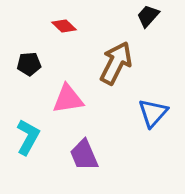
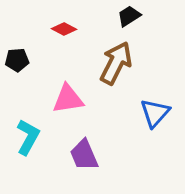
black trapezoid: moved 19 px left; rotated 15 degrees clockwise
red diamond: moved 3 px down; rotated 15 degrees counterclockwise
black pentagon: moved 12 px left, 4 px up
blue triangle: moved 2 px right
